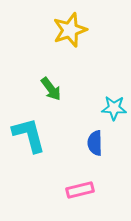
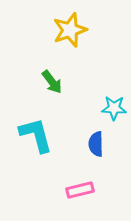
green arrow: moved 1 px right, 7 px up
cyan L-shape: moved 7 px right
blue semicircle: moved 1 px right, 1 px down
